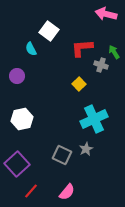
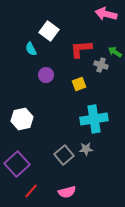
red L-shape: moved 1 px left, 1 px down
green arrow: moved 1 px right; rotated 24 degrees counterclockwise
purple circle: moved 29 px right, 1 px up
yellow square: rotated 24 degrees clockwise
cyan cross: rotated 16 degrees clockwise
gray star: rotated 24 degrees clockwise
gray square: moved 2 px right; rotated 24 degrees clockwise
pink semicircle: rotated 36 degrees clockwise
